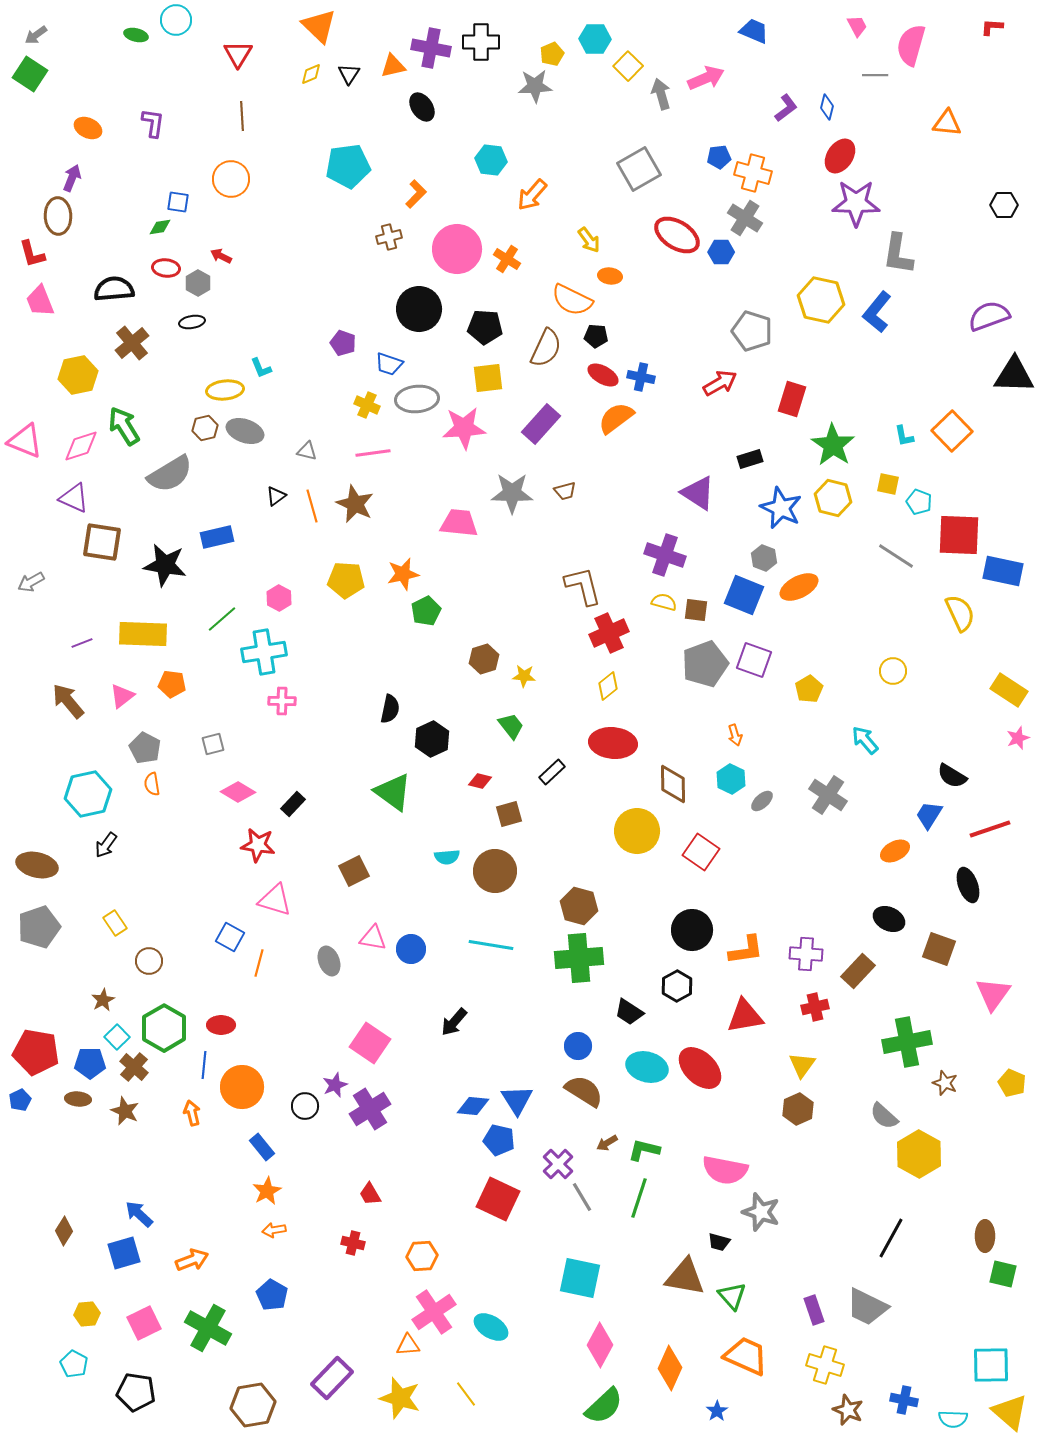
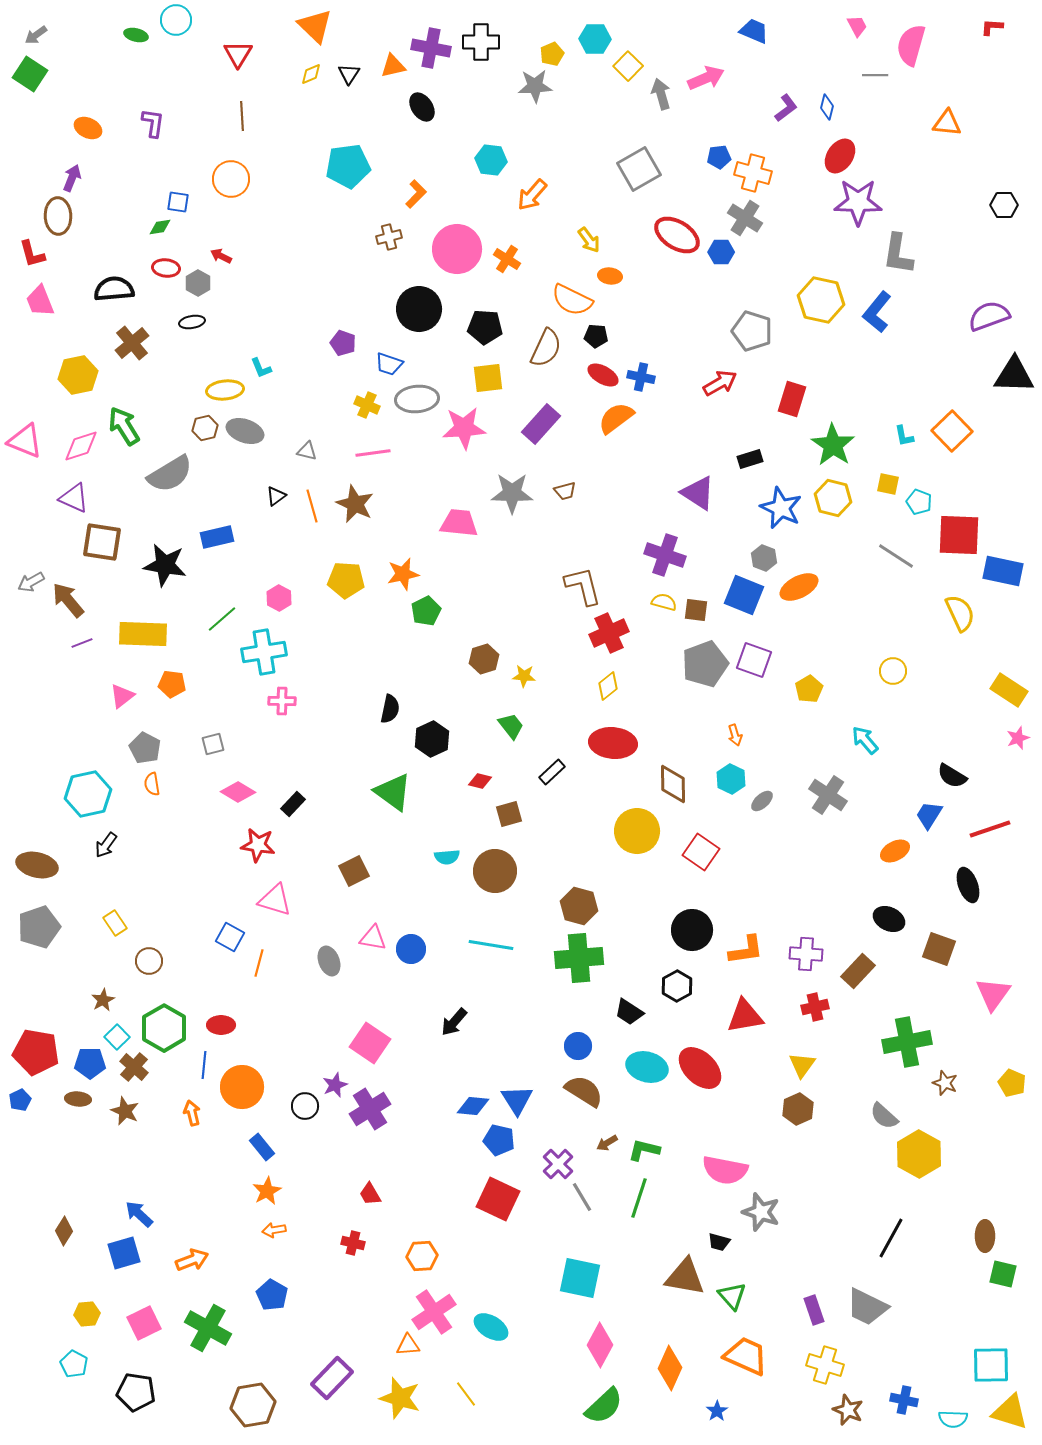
orange triangle at (319, 26): moved 4 px left
purple star at (856, 203): moved 2 px right, 1 px up
brown arrow at (68, 701): moved 101 px up
yellow triangle at (1010, 1412): rotated 24 degrees counterclockwise
